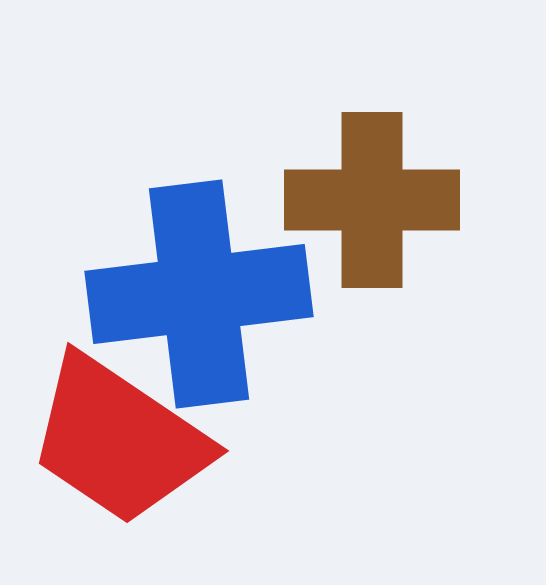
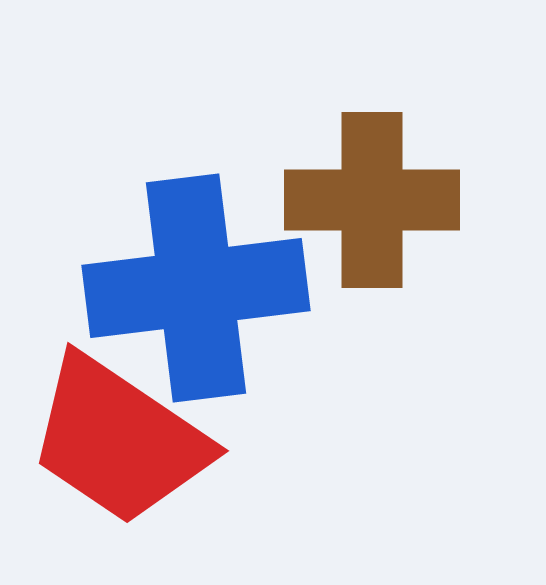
blue cross: moved 3 px left, 6 px up
